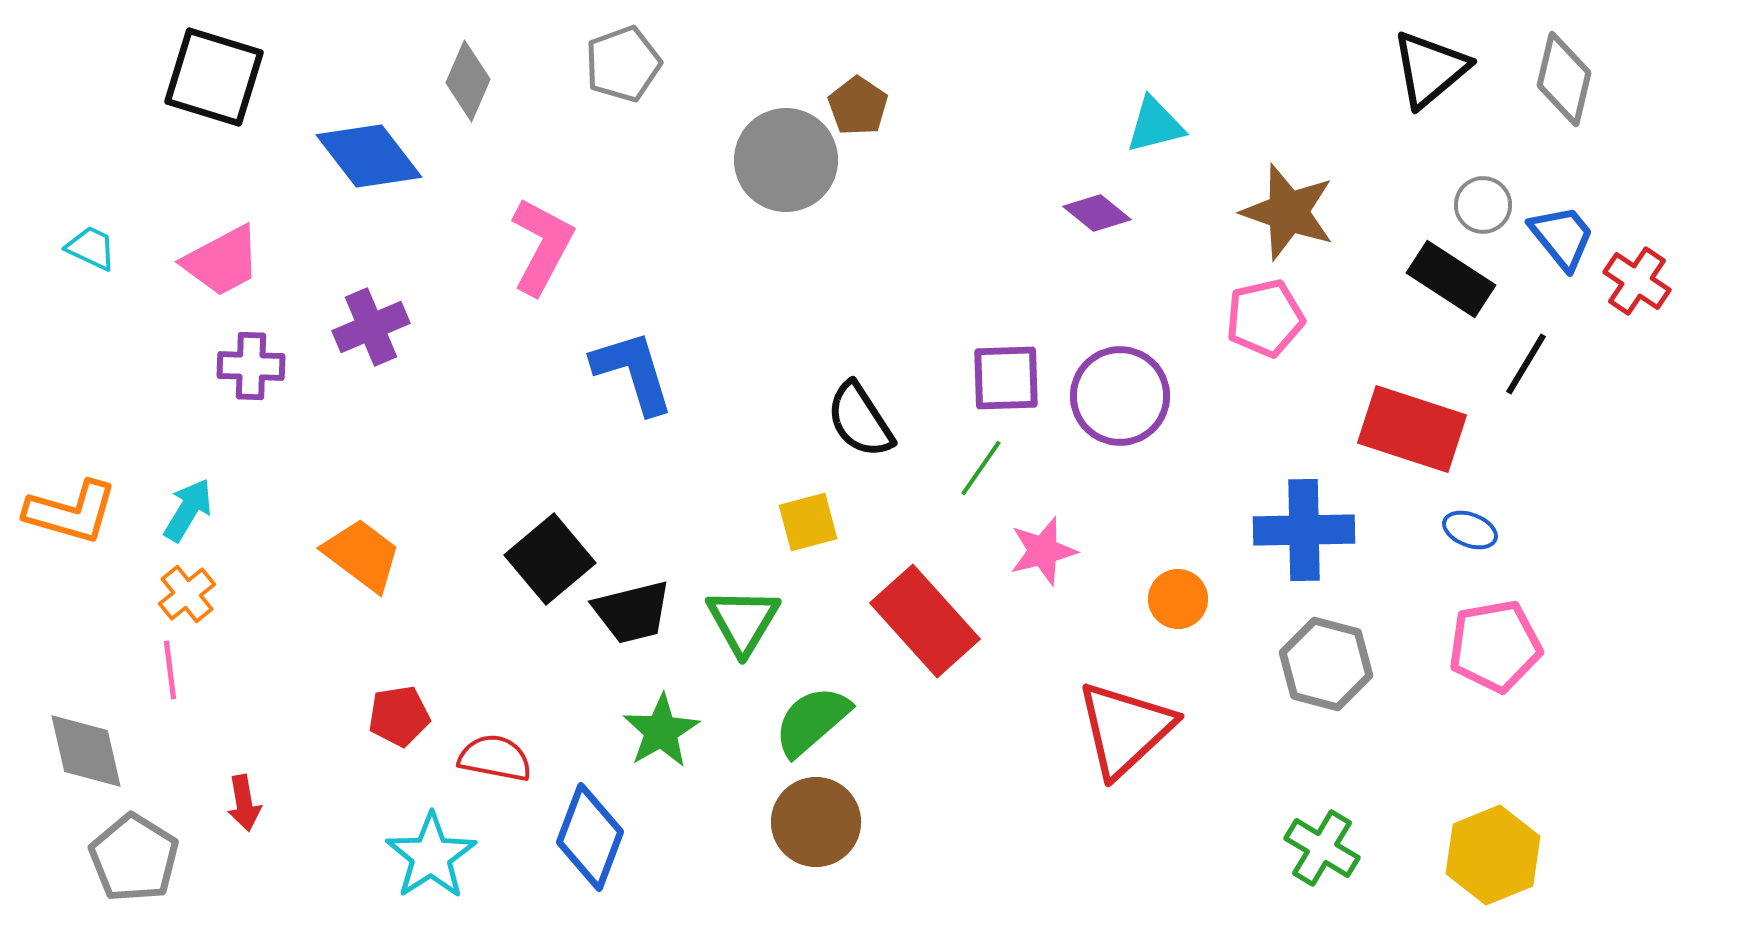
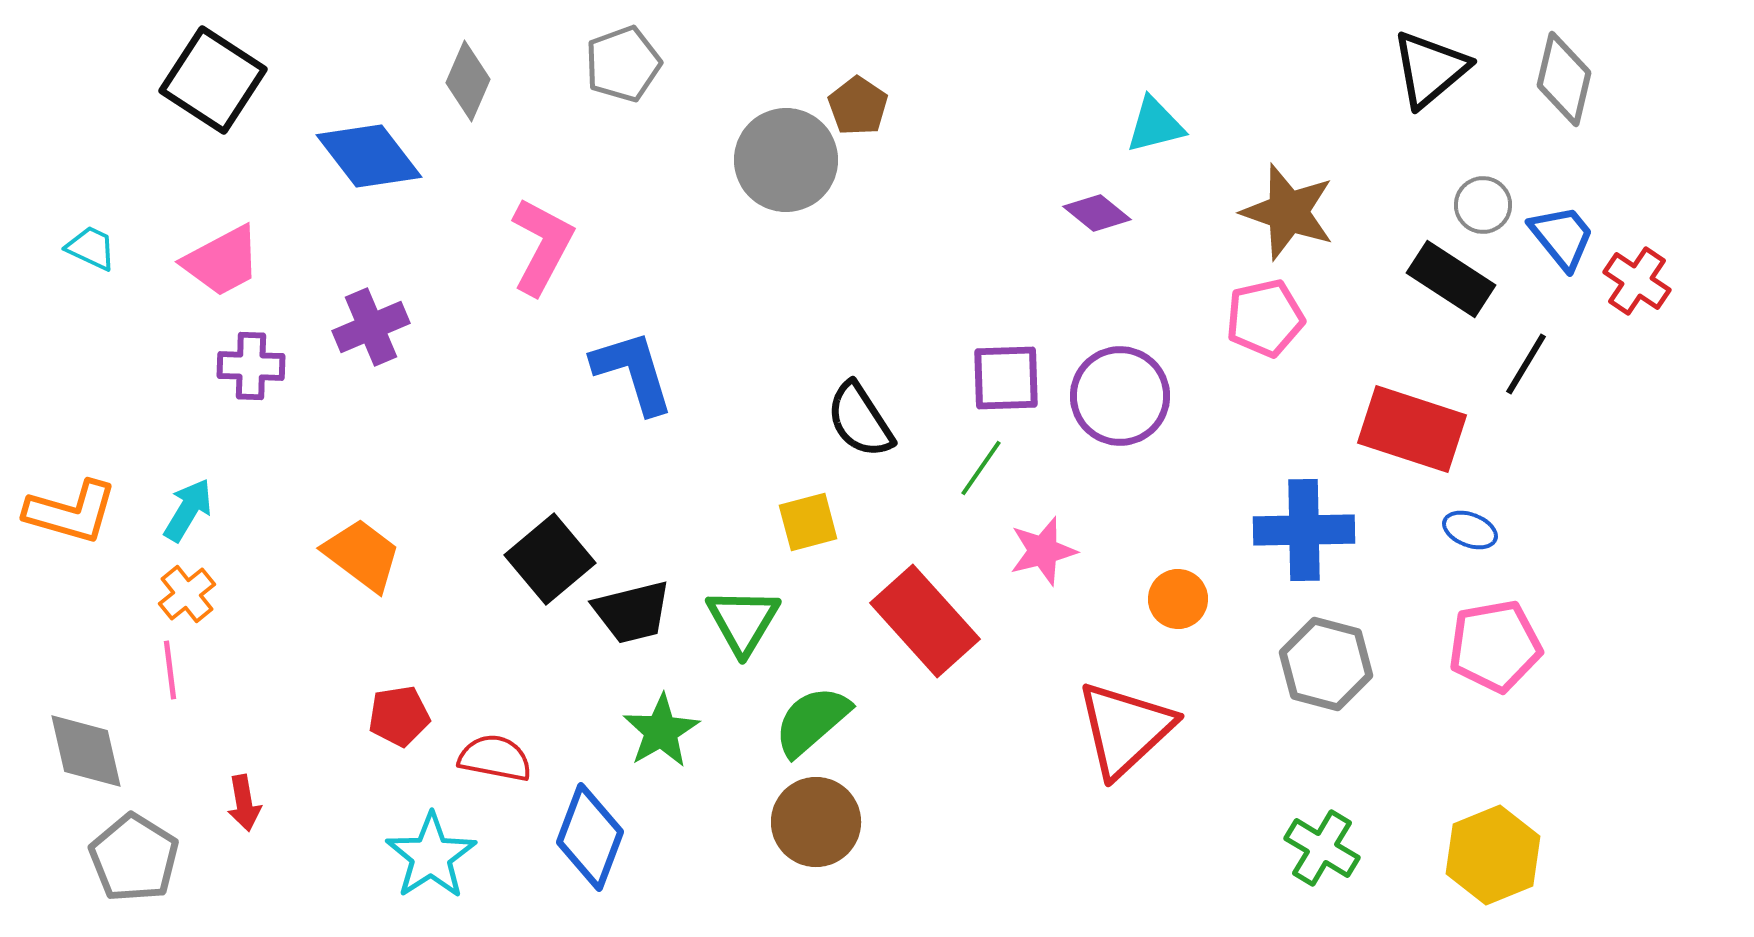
black square at (214, 77): moved 1 px left, 3 px down; rotated 16 degrees clockwise
